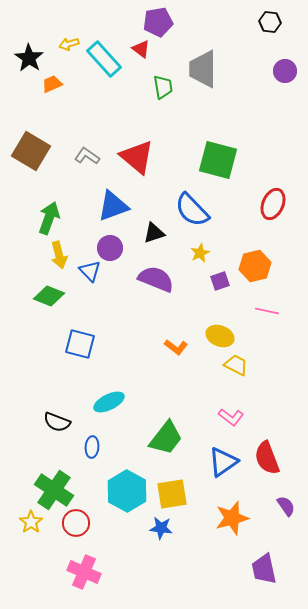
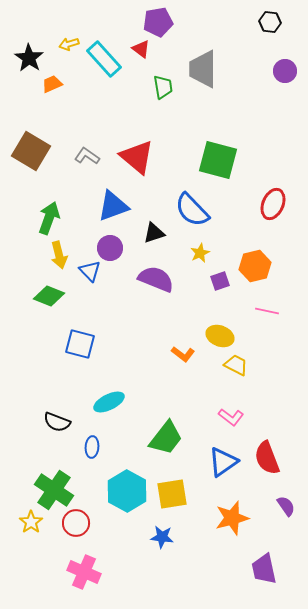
orange L-shape at (176, 347): moved 7 px right, 7 px down
blue star at (161, 528): moved 1 px right, 9 px down
